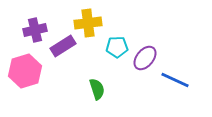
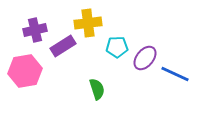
pink hexagon: rotated 8 degrees clockwise
blue line: moved 6 px up
